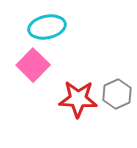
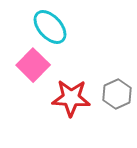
cyan ellipse: moved 3 px right; rotated 60 degrees clockwise
red star: moved 7 px left, 1 px up
